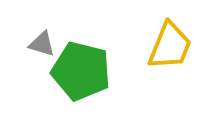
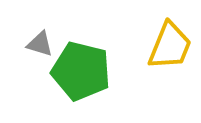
gray triangle: moved 2 px left
